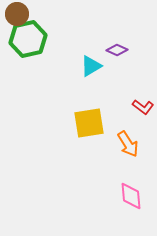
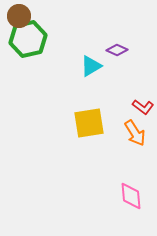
brown circle: moved 2 px right, 2 px down
orange arrow: moved 7 px right, 11 px up
